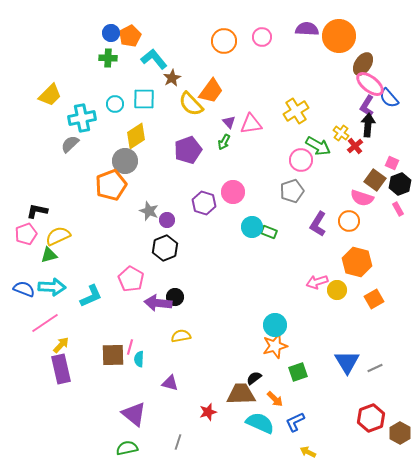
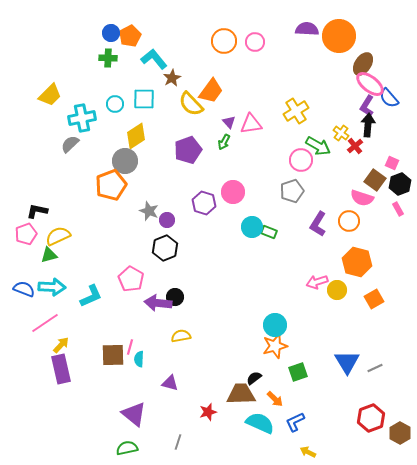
pink circle at (262, 37): moved 7 px left, 5 px down
